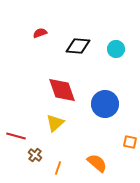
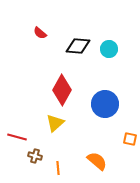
red semicircle: rotated 120 degrees counterclockwise
cyan circle: moved 7 px left
red diamond: rotated 48 degrees clockwise
red line: moved 1 px right, 1 px down
orange square: moved 3 px up
brown cross: moved 1 px down; rotated 24 degrees counterclockwise
orange semicircle: moved 2 px up
orange line: rotated 24 degrees counterclockwise
